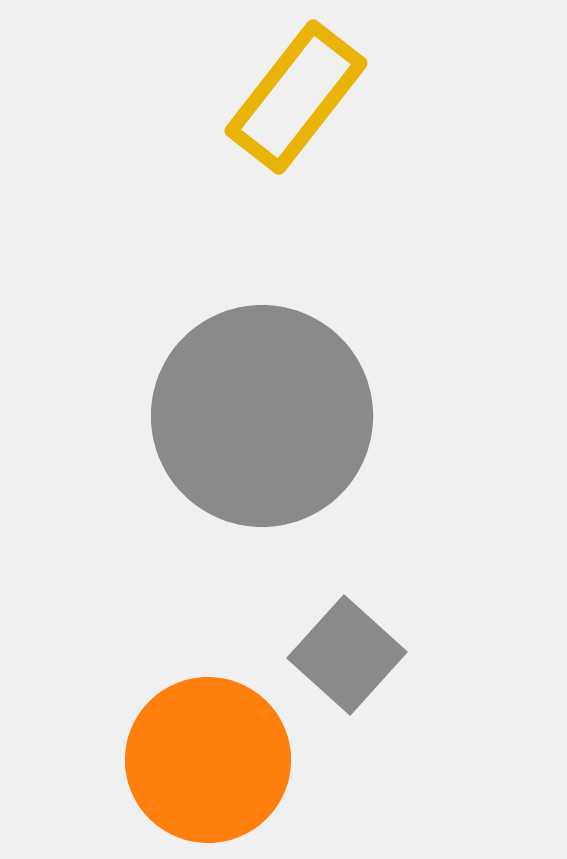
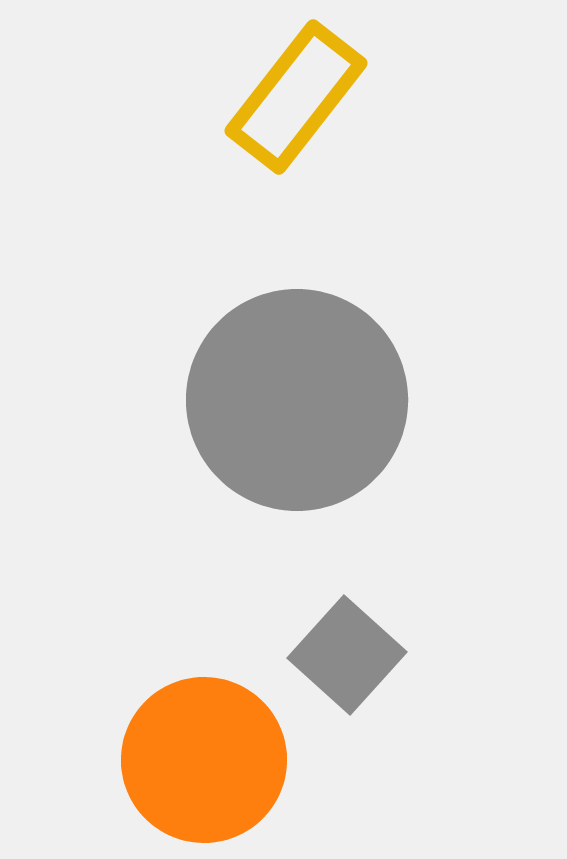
gray circle: moved 35 px right, 16 px up
orange circle: moved 4 px left
